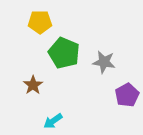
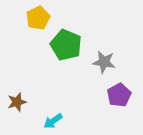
yellow pentagon: moved 2 px left, 4 px up; rotated 25 degrees counterclockwise
green pentagon: moved 2 px right, 8 px up
brown star: moved 16 px left, 17 px down; rotated 18 degrees clockwise
purple pentagon: moved 8 px left
